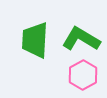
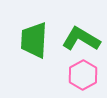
green trapezoid: moved 1 px left
